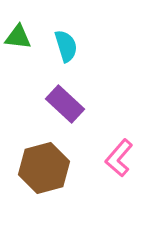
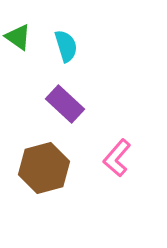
green triangle: rotated 28 degrees clockwise
pink L-shape: moved 2 px left
